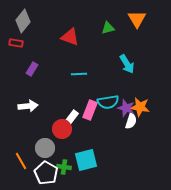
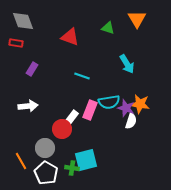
gray diamond: rotated 60 degrees counterclockwise
green triangle: rotated 32 degrees clockwise
cyan line: moved 3 px right, 2 px down; rotated 21 degrees clockwise
cyan semicircle: moved 1 px right
orange star: moved 3 px up
green cross: moved 8 px right, 1 px down
